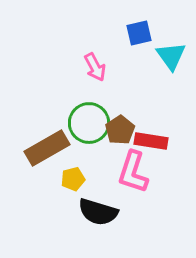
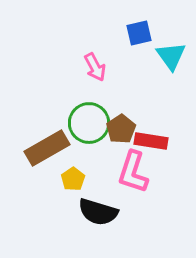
brown pentagon: moved 1 px right, 1 px up
yellow pentagon: rotated 20 degrees counterclockwise
